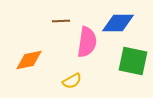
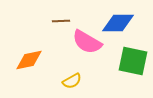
pink semicircle: rotated 112 degrees clockwise
